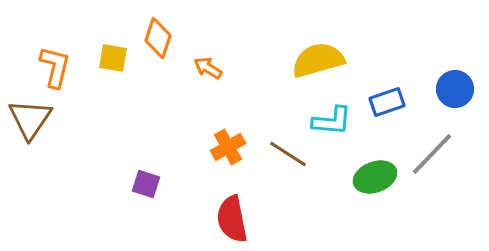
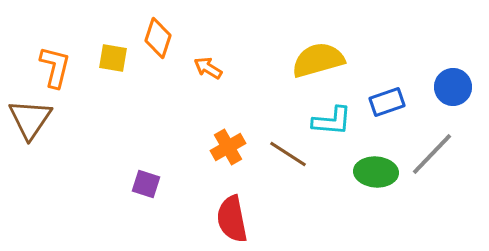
blue circle: moved 2 px left, 2 px up
green ellipse: moved 1 px right, 5 px up; rotated 24 degrees clockwise
